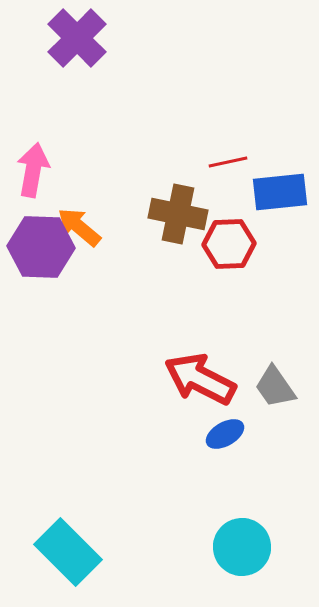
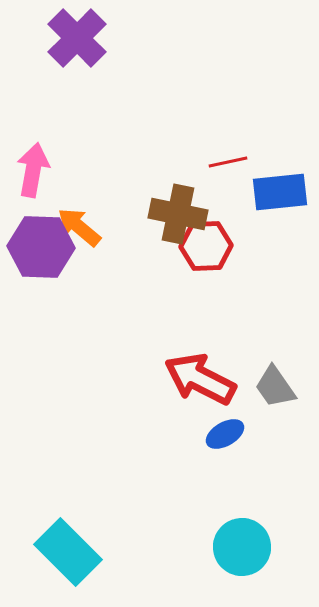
red hexagon: moved 23 px left, 2 px down
